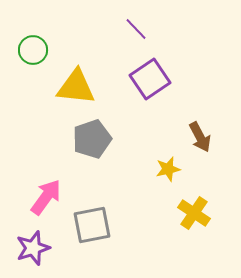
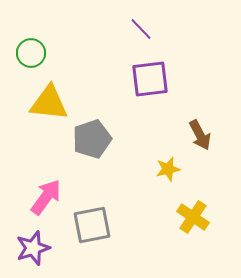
purple line: moved 5 px right
green circle: moved 2 px left, 3 px down
purple square: rotated 27 degrees clockwise
yellow triangle: moved 27 px left, 16 px down
brown arrow: moved 2 px up
yellow cross: moved 1 px left, 4 px down
